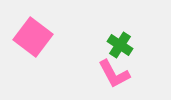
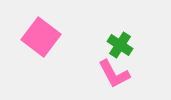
pink square: moved 8 px right
